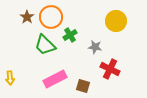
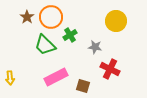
pink rectangle: moved 1 px right, 2 px up
